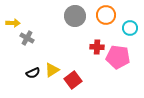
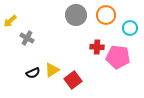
gray circle: moved 1 px right, 1 px up
yellow arrow: moved 3 px left, 2 px up; rotated 136 degrees clockwise
